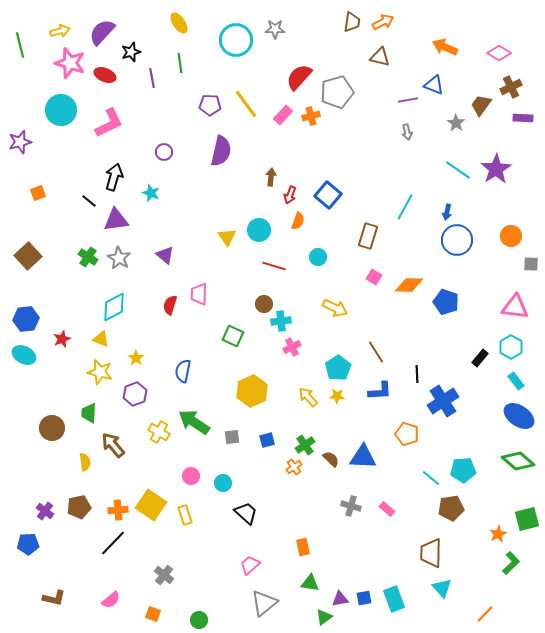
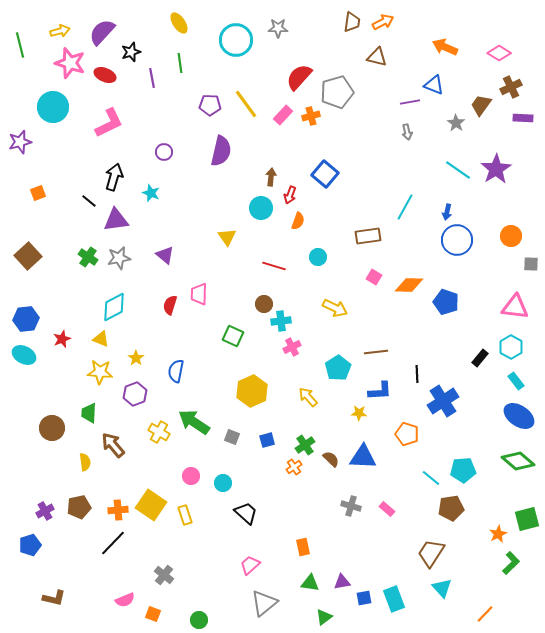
gray star at (275, 29): moved 3 px right, 1 px up
brown triangle at (380, 57): moved 3 px left
purple line at (408, 100): moved 2 px right, 2 px down
cyan circle at (61, 110): moved 8 px left, 3 px up
blue square at (328, 195): moved 3 px left, 21 px up
cyan circle at (259, 230): moved 2 px right, 22 px up
brown rectangle at (368, 236): rotated 65 degrees clockwise
gray star at (119, 258): rotated 30 degrees clockwise
brown line at (376, 352): rotated 65 degrees counterclockwise
blue semicircle at (183, 371): moved 7 px left
yellow star at (100, 372): rotated 10 degrees counterclockwise
yellow star at (337, 396): moved 22 px right, 17 px down
gray square at (232, 437): rotated 28 degrees clockwise
purple cross at (45, 511): rotated 24 degrees clockwise
blue pentagon at (28, 544): moved 2 px right, 1 px down; rotated 15 degrees counterclockwise
brown trapezoid at (431, 553): rotated 32 degrees clockwise
purple triangle at (340, 599): moved 2 px right, 17 px up
pink semicircle at (111, 600): moved 14 px right; rotated 18 degrees clockwise
